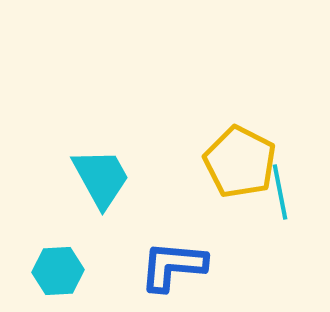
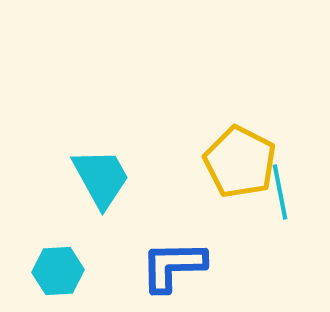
blue L-shape: rotated 6 degrees counterclockwise
